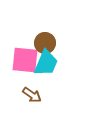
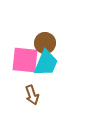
brown arrow: rotated 36 degrees clockwise
